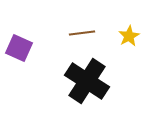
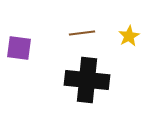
purple square: rotated 16 degrees counterclockwise
black cross: moved 1 px up; rotated 27 degrees counterclockwise
